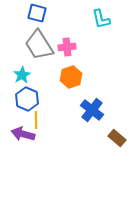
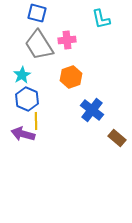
pink cross: moved 7 px up
yellow line: moved 1 px down
